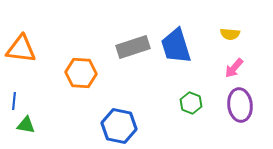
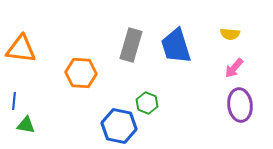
gray rectangle: moved 2 px left, 2 px up; rotated 56 degrees counterclockwise
green hexagon: moved 44 px left
